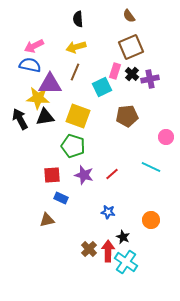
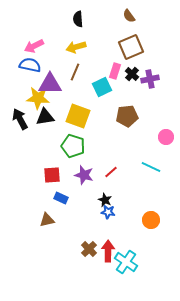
red line: moved 1 px left, 2 px up
black star: moved 18 px left, 37 px up
